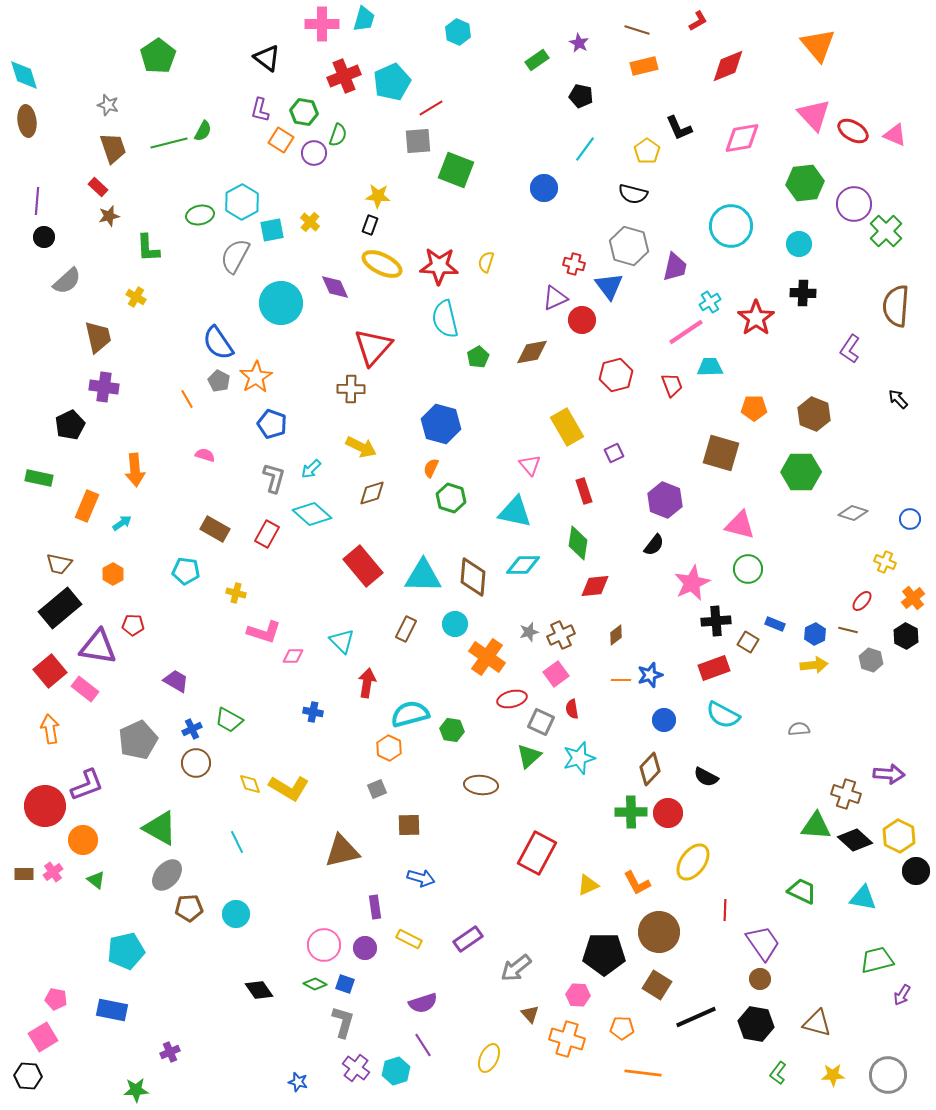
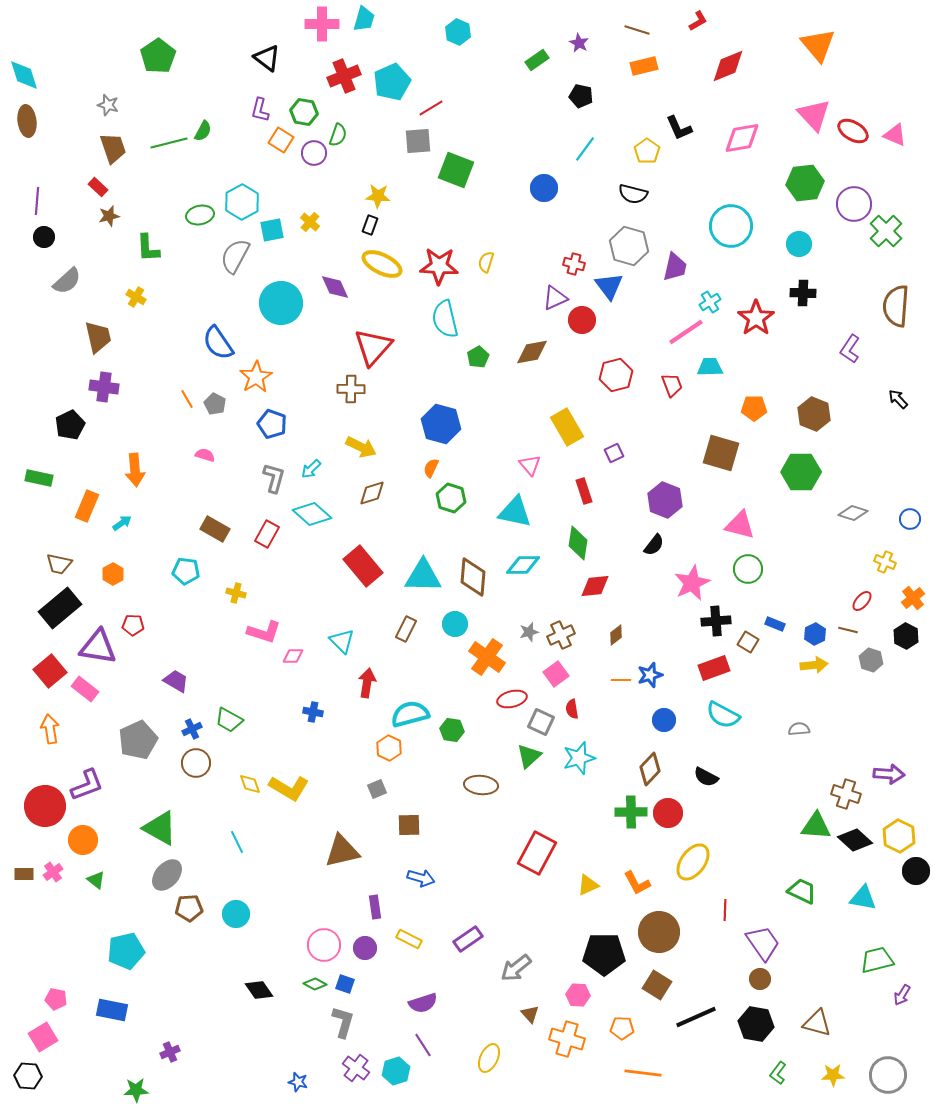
gray pentagon at (219, 381): moved 4 px left, 23 px down
